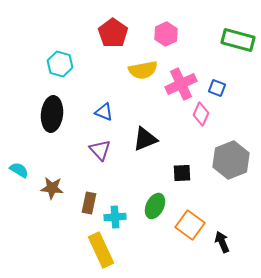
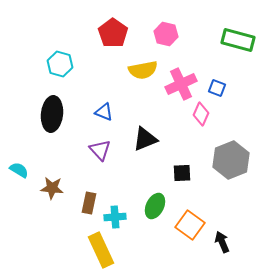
pink hexagon: rotated 20 degrees counterclockwise
